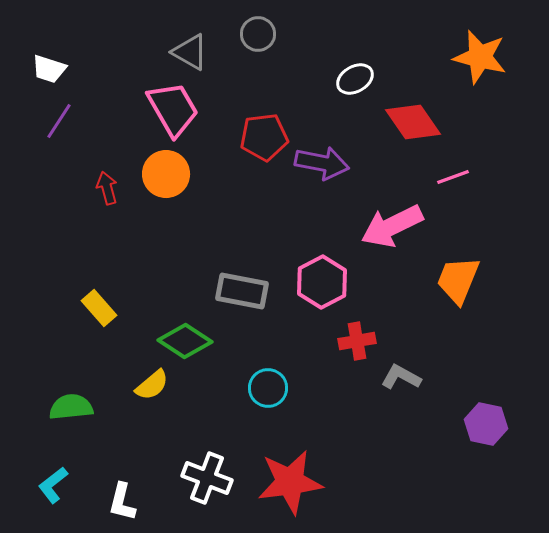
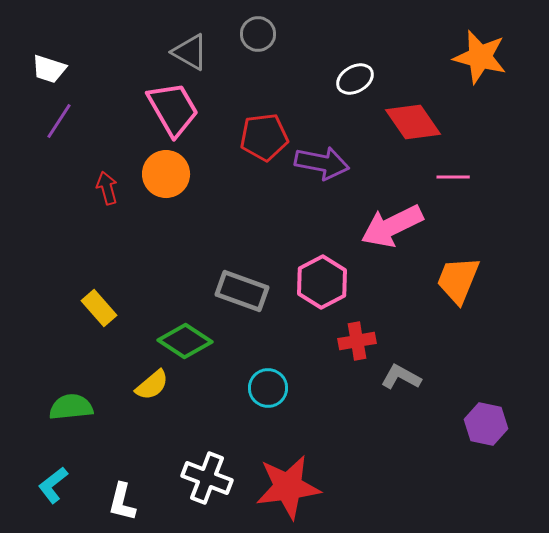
pink line: rotated 20 degrees clockwise
gray rectangle: rotated 9 degrees clockwise
red star: moved 2 px left, 5 px down
